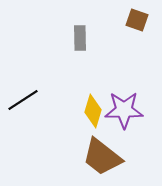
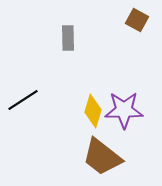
brown square: rotated 10 degrees clockwise
gray rectangle: moved 12 px left
